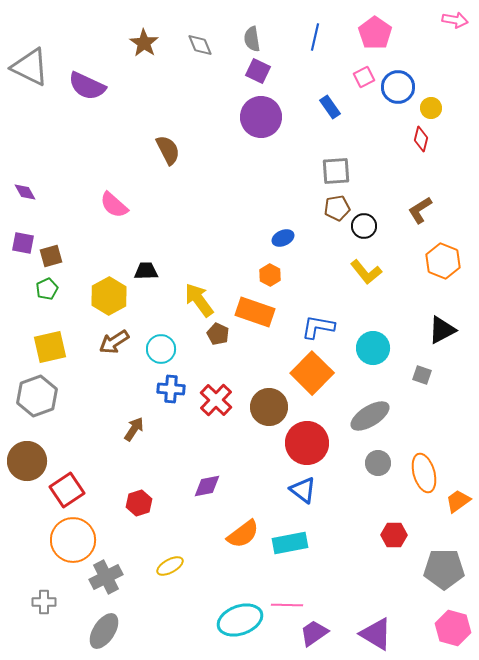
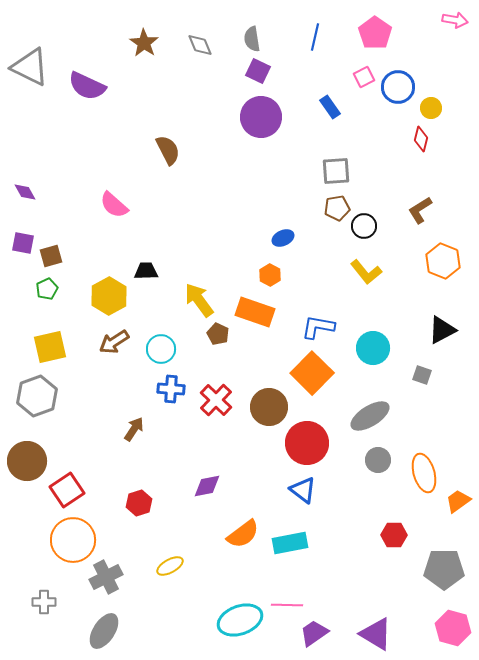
gray circle at (378, 463): moved 3 px up
